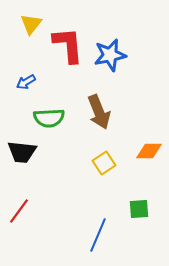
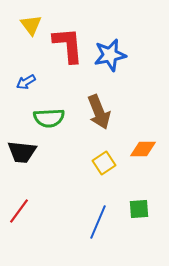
yellow triangle: moved 1 px down; rotated 15 degrees counterclockwise
orange diamond: moved 6 px left, 2 px up
blue line: moved 13 px up
